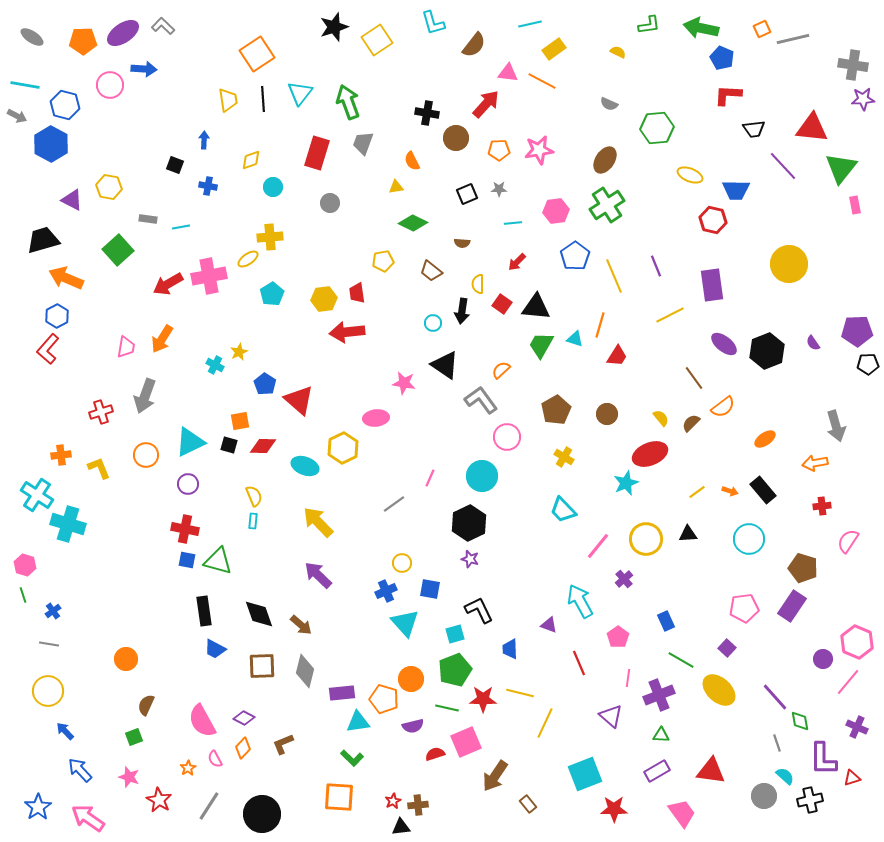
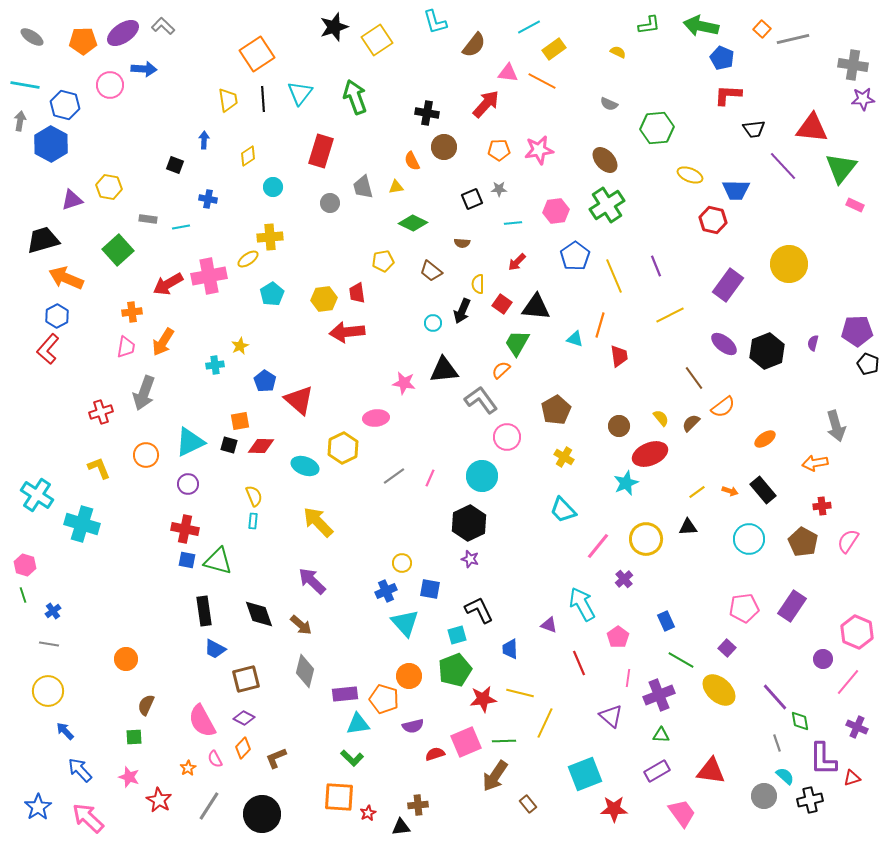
cyan L-shape at (433, 23): moved 2 px right, 1 px up
cyan line at (530, 24): moved 1 px left, 3 px down; rotated 15 degrees counterclockwise
green arrow at (701, 28): moved 2 px up
orange square at (762, 29): rotated 24 degrees counterclockwise
green arrow at (348, 102): moved 7 px right, 5 px up
gray arrow at (17, 116): moved 3 px right, 5 px down; rotated 108 degrees counterclockwise
brown circle at (456, 138): moved 12 px left, 9 px down
gray trapezoid at (363, 143): moved 44 px down; rotated 35 degrees counterclockwise
red rectangle at (317, 153): moved 4 px right, 2 px up
yellow diamond at (251, 160): moved 3 px left, 4 px up; rotated 15 degrees counterclockwise
brown ellipse at (605, 160): rotated 76 degrees counterclockwise
blue cross at (208, 186): moved 13 px down
black square at (467, 194): moved 5 px right, 5 px down
purple triangle at (72, 200): rotated 45 degrees counterclockwise
pink rectangle at (855, 205): rotated 54 degrees counterclockwise
purple rectangle at (712, 285): moved 16 px right; rotated 44 degrees clockwise
black arrow at (462, 311): rotated 15 degrees clockwise
orange arrow at (162, 339): moved 1 px right, 3 px down
purple semicircle at (813, 343): rotated 49 degrees clockwise
green trapezoid at (541, 345): moved 24 px left, 2 px up
yellow star at (239, 352): moved 1 px right, 6 px up
red trapezoid at (617, 356): moved 2 px right; rotated 40 degrees counterclockwise
black pentagon at (868, 364): rotated 25 degrees clockwise
cyan cross at (215, 365): rotated 36 degrees counterclockwise
black triangle at (445, 365): moved 1 px left, 5 px down; rotated 40 degrees counterclockwise
blue pentagon at (265, 384): moved 3 px up
gray arrow at (145, 396): moved 1 px left, 3 px up
brown circle at (607, 414): moved 12 px right, 12 px down
red diamond at (263, 446): moved 2 px left
orange cross at (61, 455): moved 71 px right, 143 px up
gray line at (394, 504): moved 28 px up
cyan cross at (68, 524): moved 14 px right
black triangle at (688, 534): moved 7 px up
brown pentagon at (803, 568): moved 26 px up; rotated 12 degrees clockwise
purple arrow at (318, 575): moved 6 px left, 6 px down
cyan arrow at (580, 601): moved 2 px right, 3 px down
cyan square at (455, 634): moved 2 px right, 1 px down
pink hexagon at (857, 642): moved 10 px up
brown square at (262, 666): moved 16 px left, 13 px down; rotated 12 degrees counterclockwise
orange circle at (411, 679): moved 2 px left, 3 px up
purple rectangle at (342, 693): moved 3 px right, 1 px down
red star at (483, 699): rotated 8 degrees counterclockwise
green line at (447, 708): moved 57 px right, 33 px down; rotated 15 degrees counterclockwise
cyan triangle at (358, 722): moved 2 px down
green square at (134, 737): rotated 18 degrees clockwise
brown L-shape at (283, 744): moved 7 px left, 14 px down
red star at (393, 801): moved 25 px left, 12 px down
pink arrow at (88, 818): rotated 8 degrees clockwise
